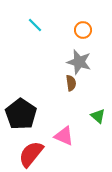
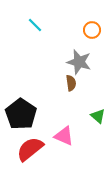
orange circle: moved 9 px right
red semicircle: moved 1 px left, 5 px up; rotated 12 degrees clockwise
